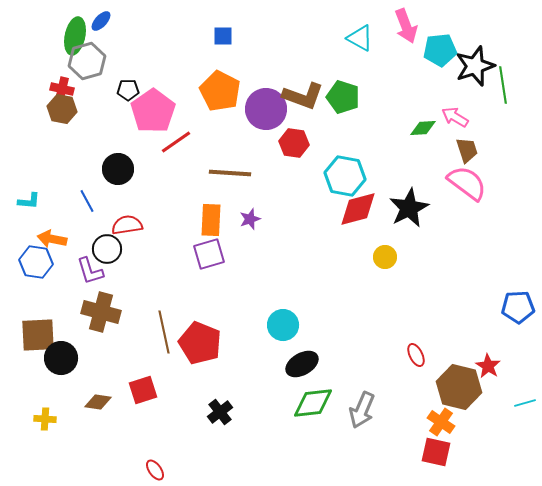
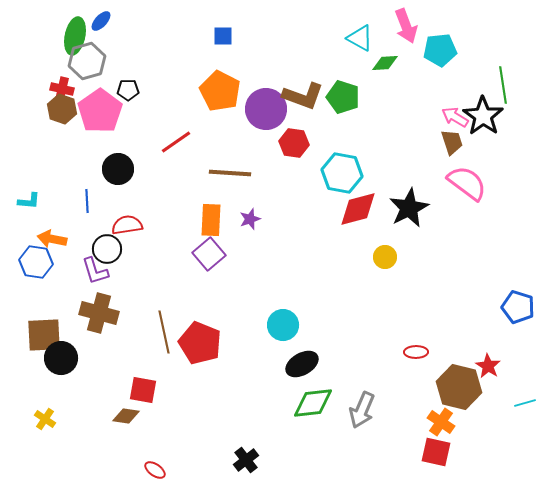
black star at (475, 66): moved 8 px right, 50 px down; rotated 18 degrees counterclockwise
brown hexagon at (62, 109): rotated 8 degrees clockwise
pink pentagon at (153, 111): moved 53 px left
green diamond at (423, 128): moved 38 px left, 65 px up
brown trapezoid at (467, 150): moved 15 px left, 8 px up
cyan hexagon at (345, 176): moved 3 px left, 3 px up
blue line at (87, 201): rotated 25 degrees clockwise
purple square at (209, 254): rotated 24 degrees counterclockwise
purple L-shape at (90, 271): moved 5 px right
blue pentagon at (518, 307): rotated 20 degrees clockwise
brown cross at (101, 312): moved 2 px left, 1 px down
brown square at (38, 335): moved 6 px right
red ellipse at (416, 355): moved 3 px up; rotated 65 degrees counterclockwise
red square at (143, 390): rotated 28 degrees clockwise
brown diamond at (98, 402): moved 28 px right, 14 px down
black cross at (220, 412): moved 26 px right, 48 px down
yellow cross at (45, 419): rotated 30 degrees clockwise
red ellipse at (155, 470): rotated 20 degrees counterclockwise
